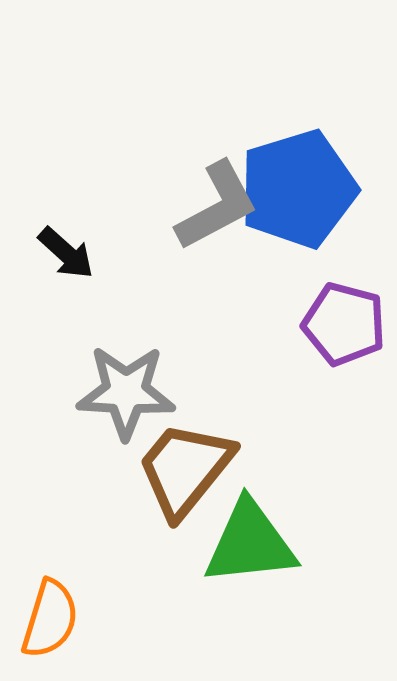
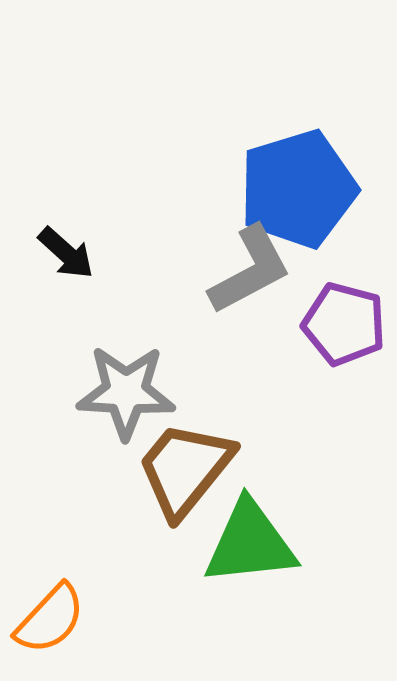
gray L-shape: moved 33 px right, 64 px down
orange semicircle: rotated 26 degrees clockwise
